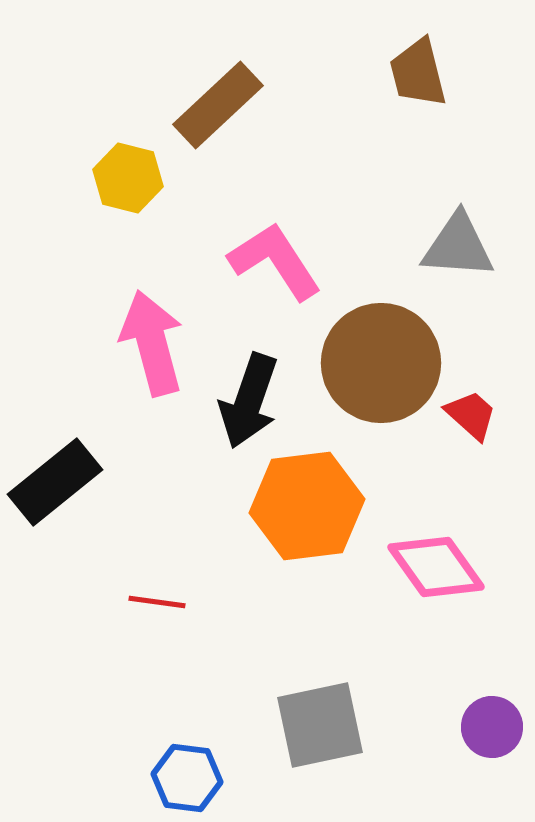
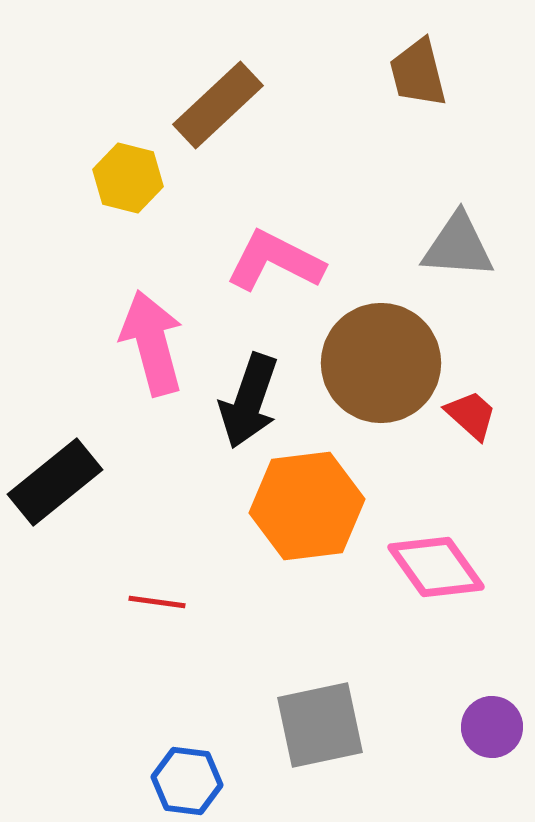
pink L-shape: rotated 30 degrees counterclockwise
blue hexagon: moved 3 px down
